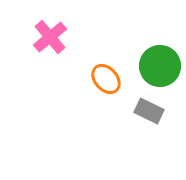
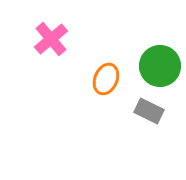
pink cross: moved 1 px right, 2 px down
orange ellipse: rotated 64 degrees clockwise
